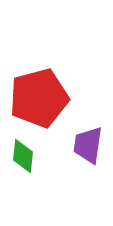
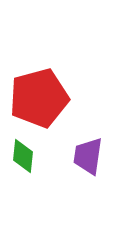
purple trapezoid: moved 11 px down
